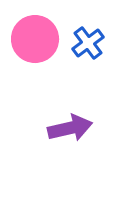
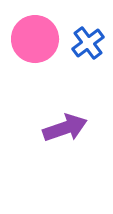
purple arrow: moved 5 px left; rotated 6 degrees counterclockwise
